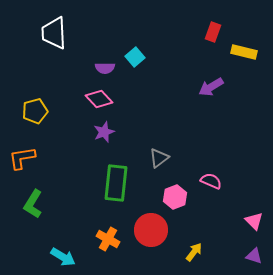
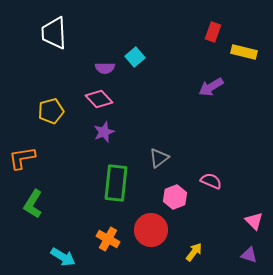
yellow pentagon: moved 16 px right
purple triangle: moved 5 px left, 1 px up
